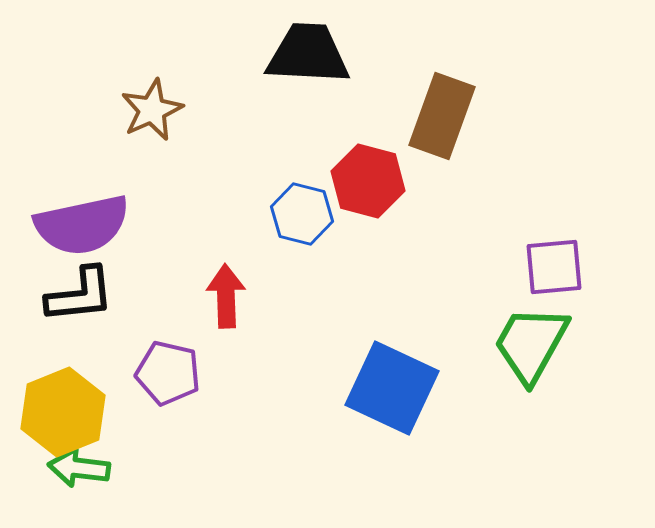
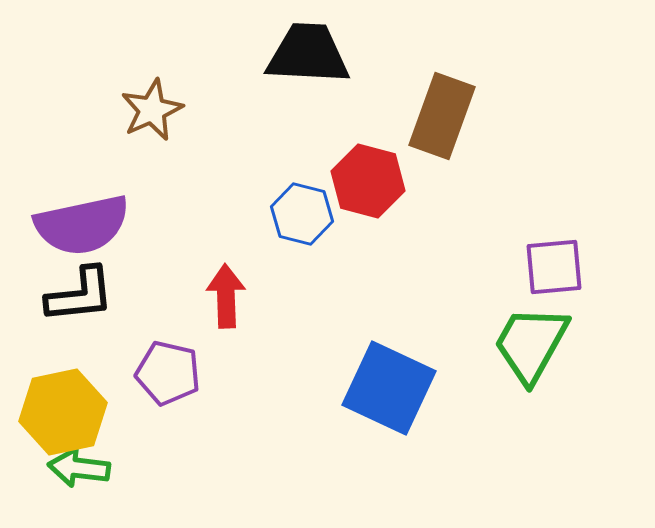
blue square: moved 3 px left
yellow hexagon: rotated 10 degrees clockwise
